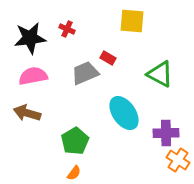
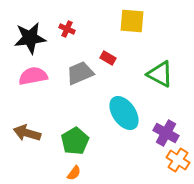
gray trapezoid: moved 5 px left
brown arrow: moved 20 px down
purple cross: rotated 30 degrees clockwise
